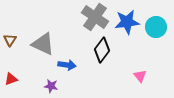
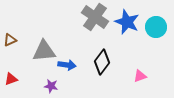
blue star: rotated 30 degrees clockwise
brown triangle: rotated 32 degrees clockwise
gray triangle: moved 1 px right, 7 px down; rotated 30 degrees counterclockwise
black diamond: moved 12 px down
pink triangle: rotated 48 degrees clockwise
